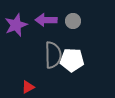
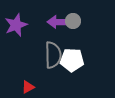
purple arrow: moved 12 px right, 2 px down
